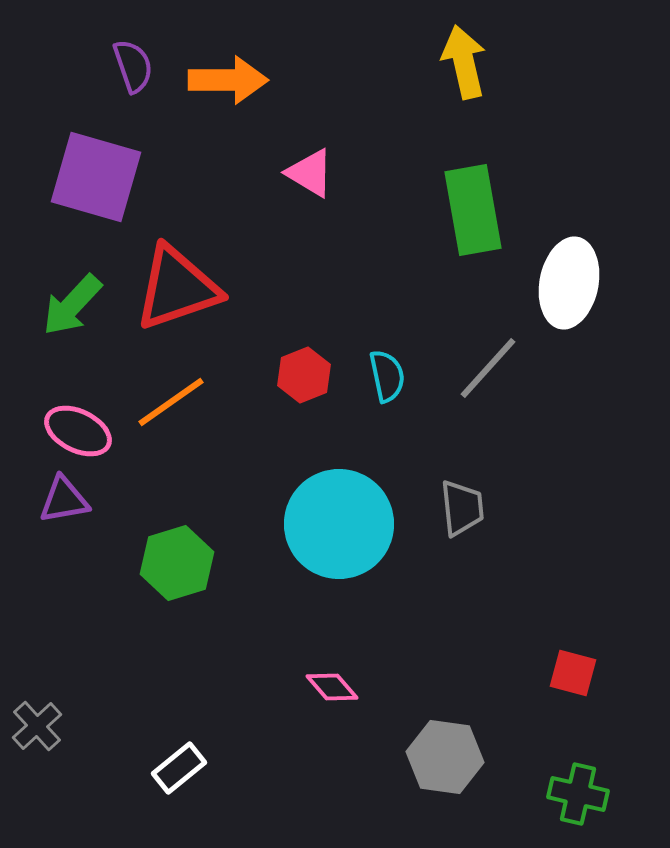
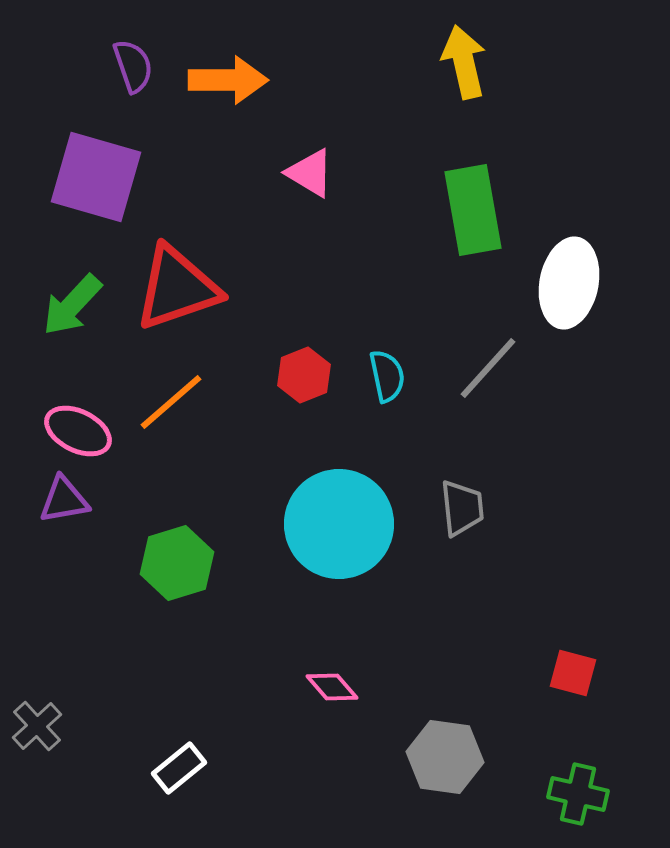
orange line: rotated 6 degrees counterclockwise
